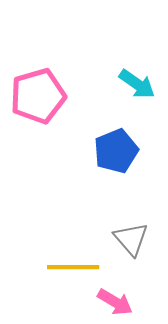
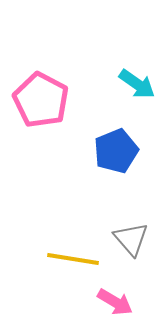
pink pentagon: moved 3 px right, 4 px down; rotated 28 degrees counterclockwise
yellow line: moved 8 px up; rotated 9 degrees clockwise
